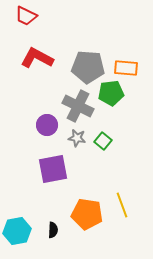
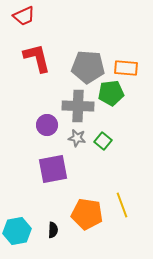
red trapezoid: moved 2 px left; rotated 50 degrees counterclockwise
red L-shape: rotated 48 degrees clockwise
gray cross: rotated 24 degrees counterclockwise
